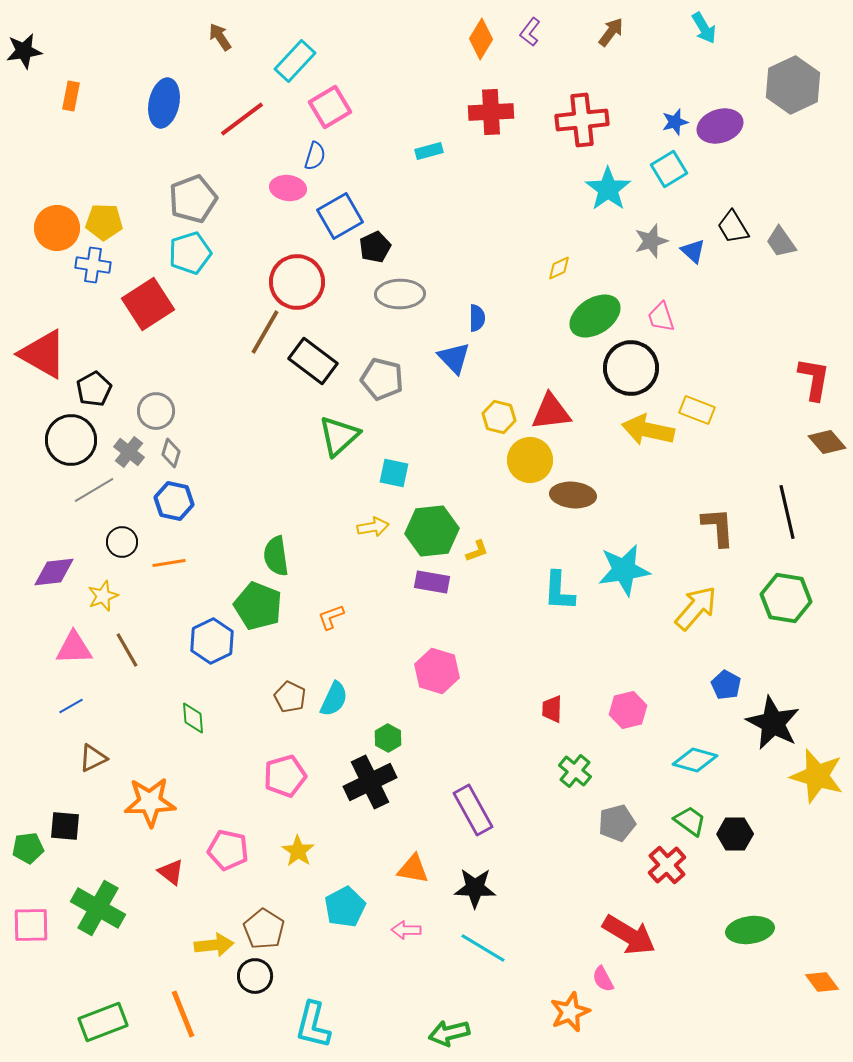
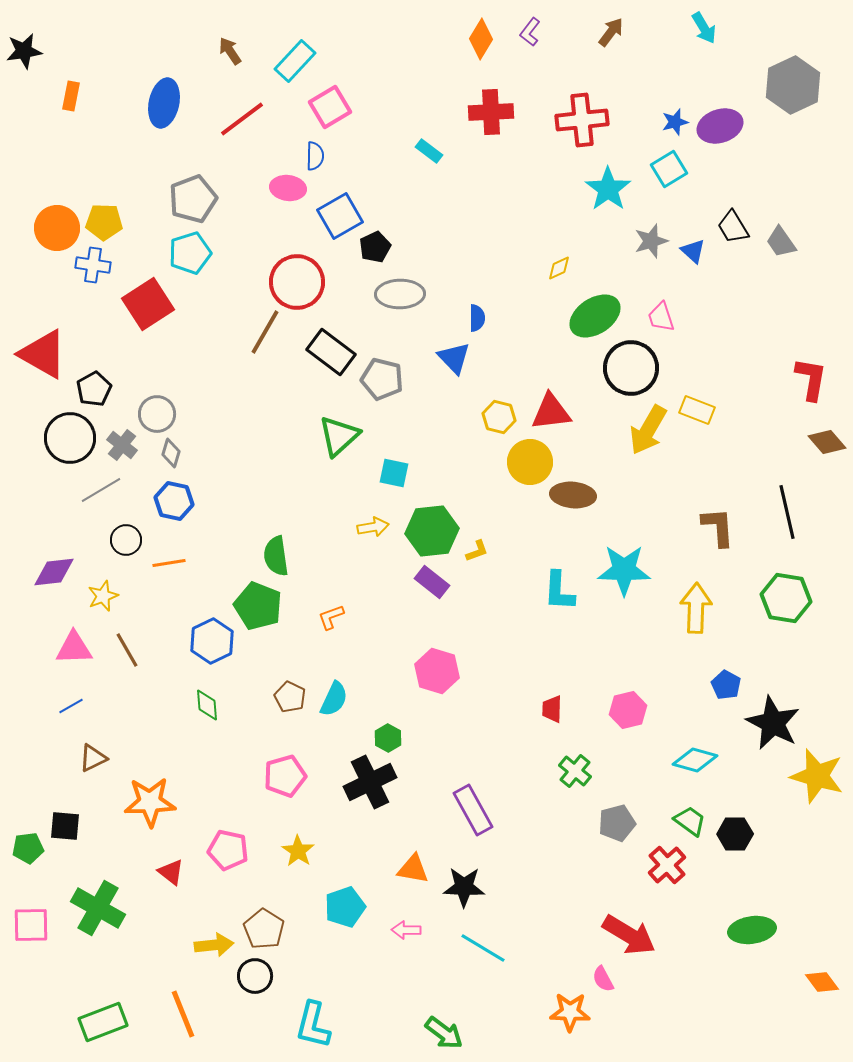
brown arrow at (220, 37): moved 10 px right, 14 px down
cyan rectangle at (429, 151): rotated 52 degrees clockwise
blue semicircle at (315, 156): rotated 16 degrees counterclockwise
black rectangle at (313, 361): moved 18 px right, 9 px up
red L-shape at (814, 379): moved 3 px left
gray circle at (156, 411): moved 1 px right, 3 px down
yellow arrow at (648, 430): rotated 72 degrees counterclockwise
black circle at (71, 440): moved 1 px left, 2 px up
gray cross at (129, 452): moved 7 px left, 7 px up
yellow circle at (530, 460): moved 2 px down
gray line at (94, 490): moved 7 px right
black circle at (122, 542): moved 4 px right, 2 px up
cyan star at (624, 570): rotated 10 degrees clockwise
purple rectangle at (432, 582): rotated 28 degrees clockwise
yellow arrow at (696, 608): rotated 39 degrees counterclockwise
green diamond at (193, 718): moved 14 px right, 13 px up
black star at (475, 888): moved 11 px left, 1 px up
cyan pentagon at (345, 907): rotated 9 degrees clockwise
green ellipse at (750, 930): moved 2 px right
orange star at (570, 1012): rotated 24 degrees clockwise
green arrow at (449, 1033): moved 5 px left; rotated 129 degrees counterclockwise
